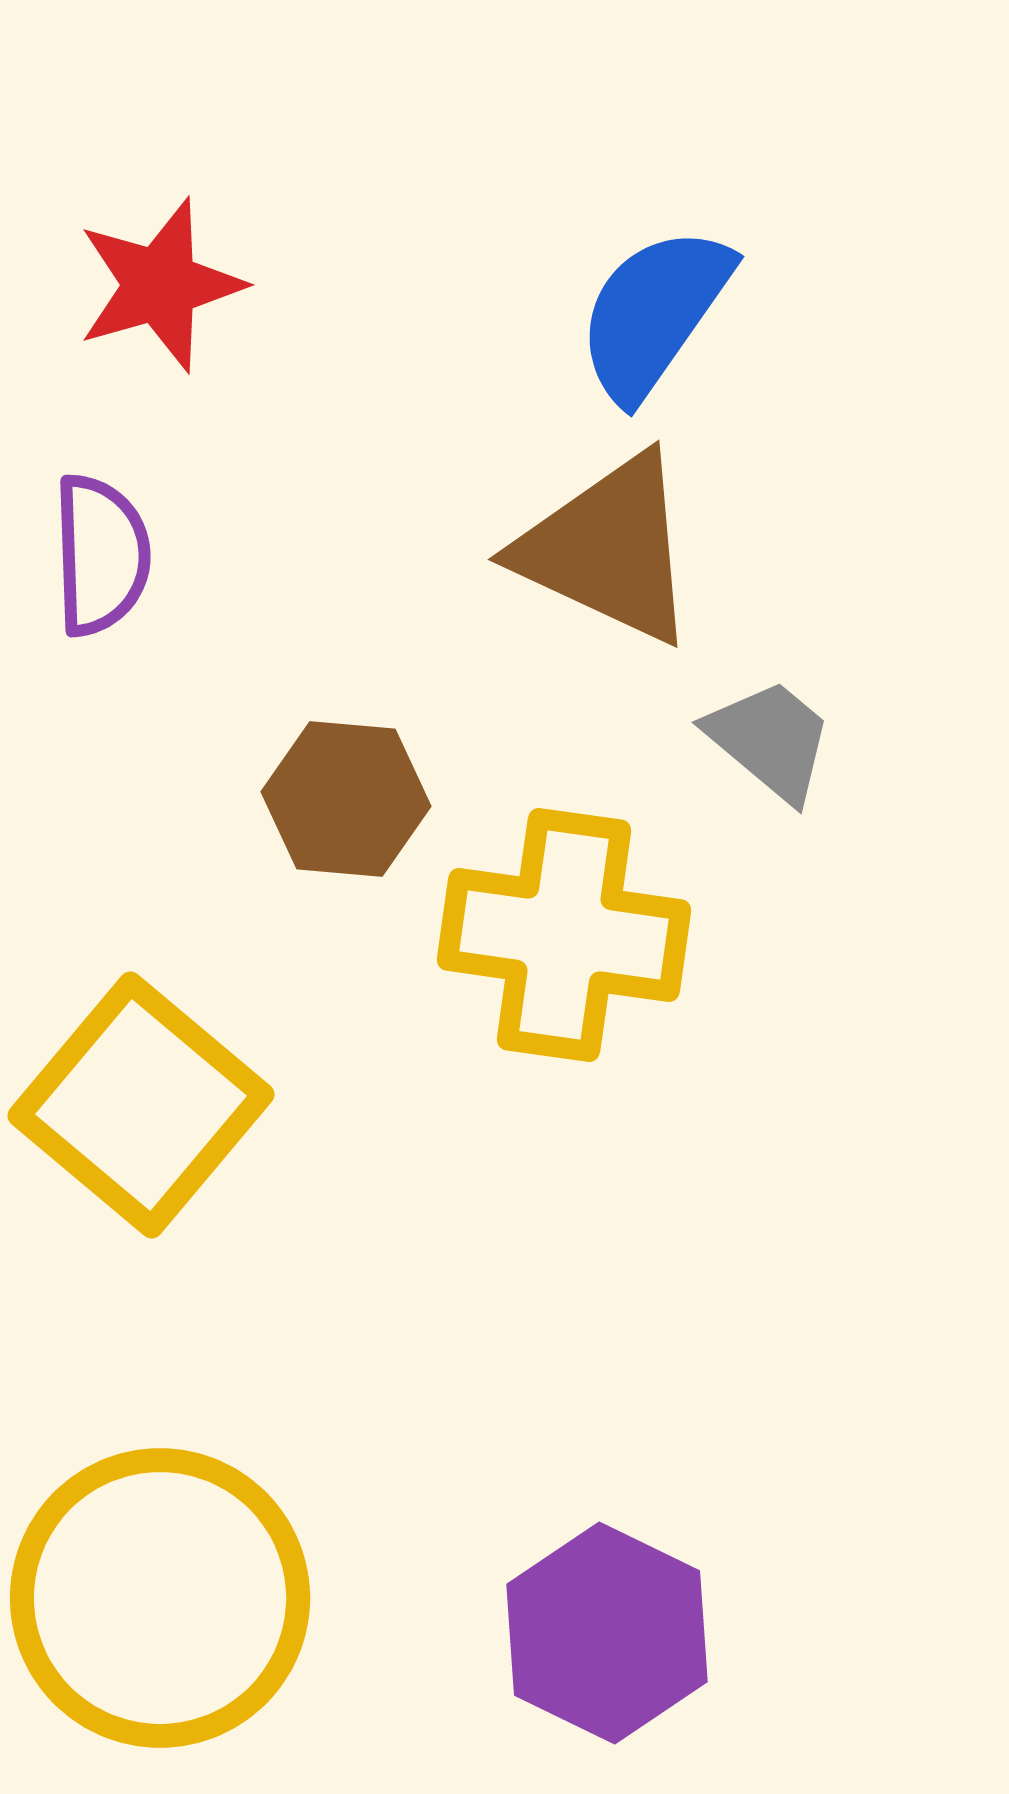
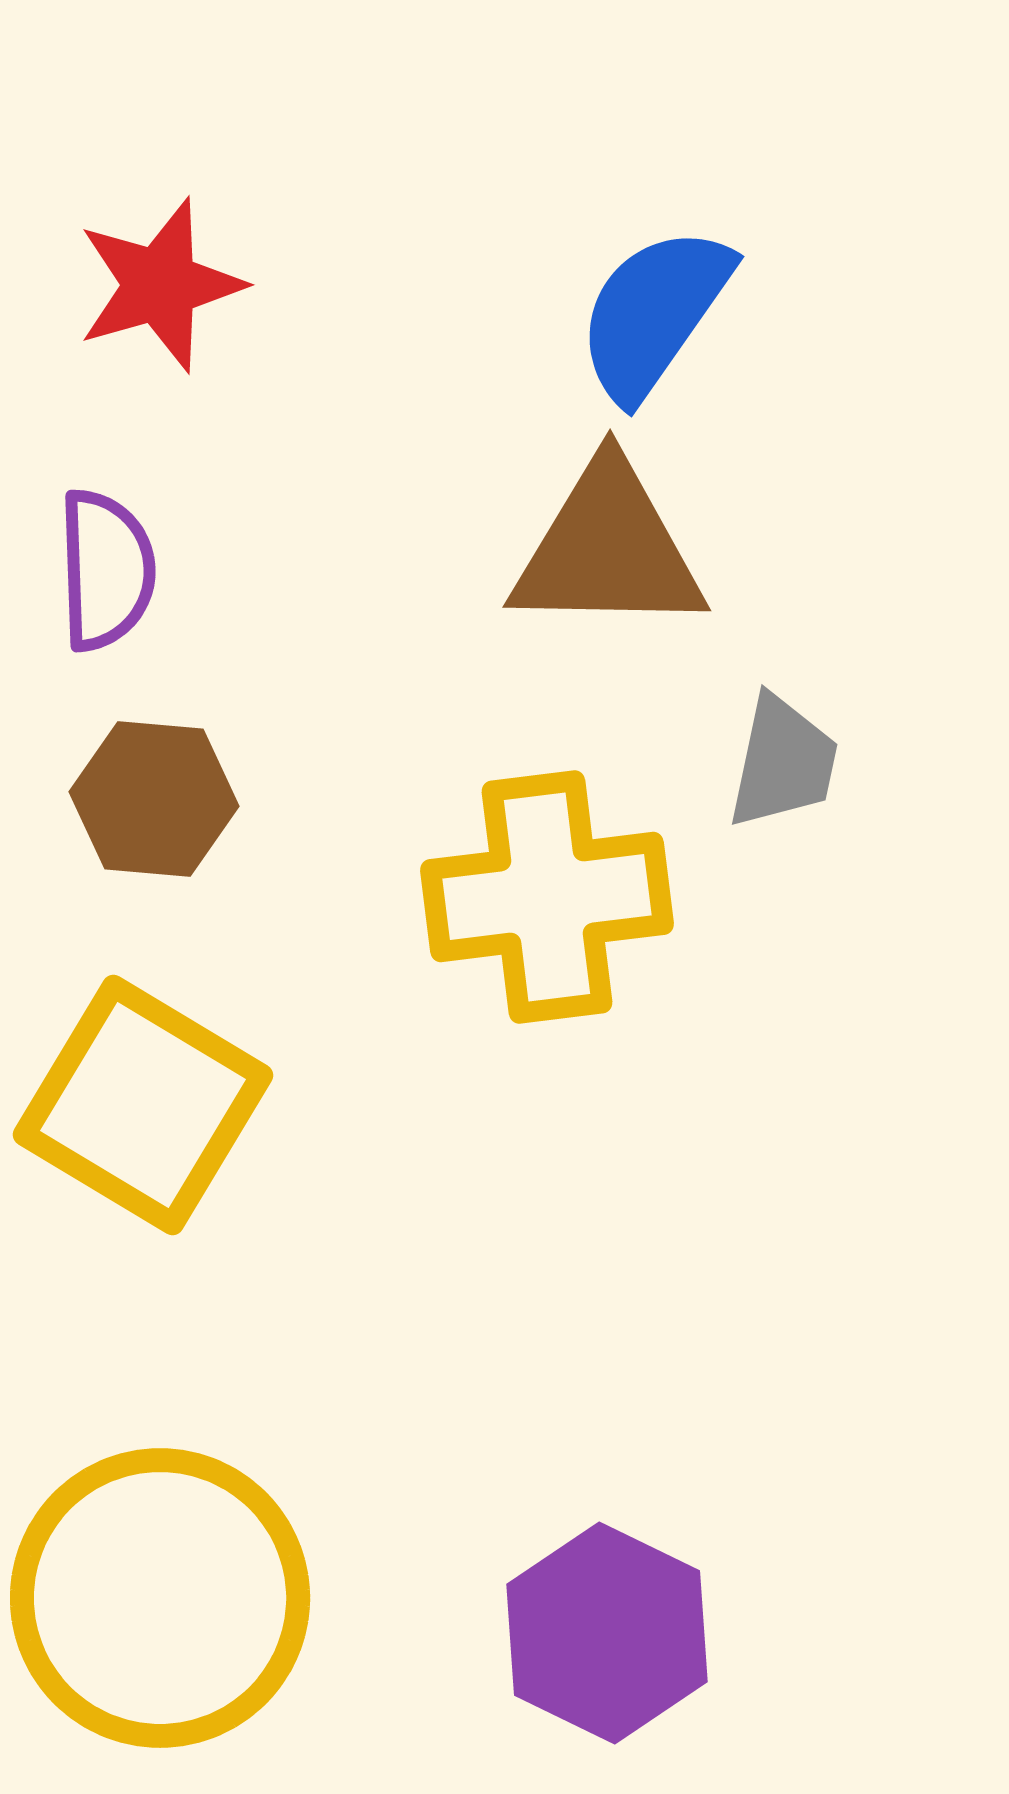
brown triangle: rotated 24 degrees counterclockwise
purple semicircle: moved 5 px right, 15 px down
gray trapezoid: moved 13 px right, 22 px down; rotated 62 degrees clockwise
brown hexagon: moved 192 px left
yellow cross: moved 17 px left, 38 px up; rotated 15 degrees counterclockwise
yellow square: moved 2 px right; rotated 9 degrees counterclockwise
